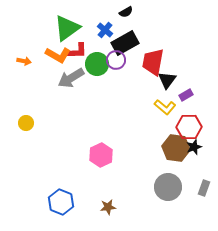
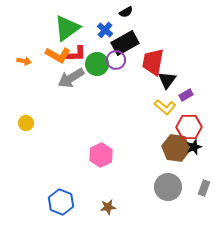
red L-shape: moved 1 px left, 3 px down
